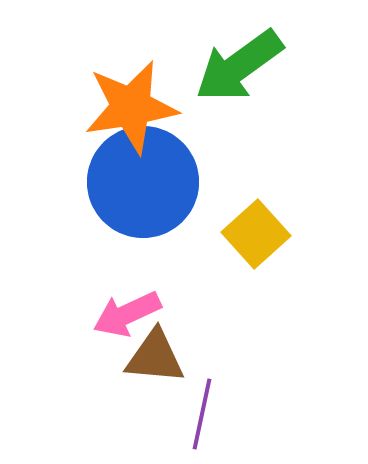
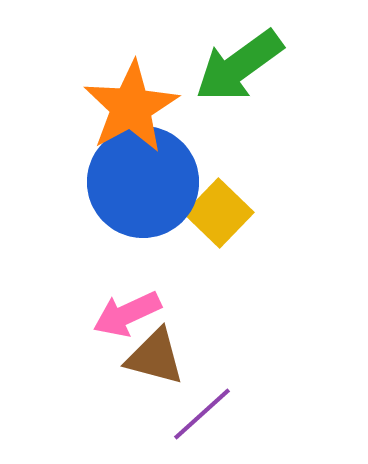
orange star: rotated 20 degrees counterclockwise
yellow square: moved 37 px left, 21 px up; rotated 4 degrees counterclockwise
brown triangle: rotated 10 degrees clockwise
purple line: rotated 36 degrees clockwise
